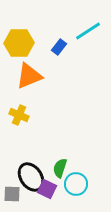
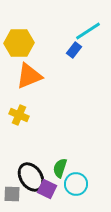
blue rectangle: moved 15 px right, 3 px down
